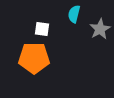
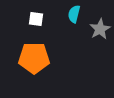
white square: moved 6 px left, 10 px up
